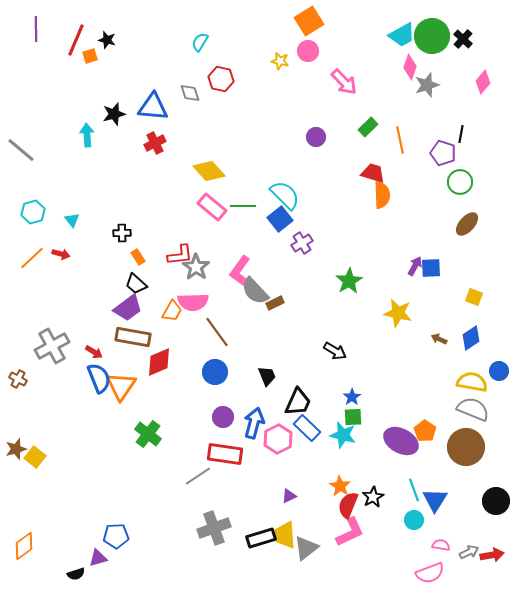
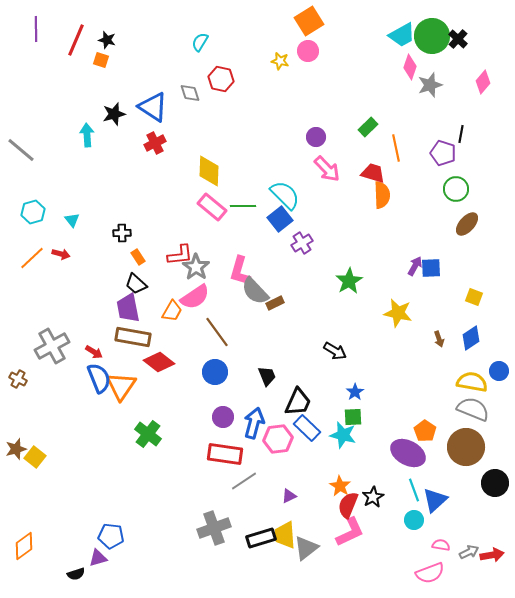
black cross at (463, 39): moved 5 px left
orange square at (90, 56): moved 11 px right, 4 px down; rotated 35 degrees clockwise
pink arrow at (344, 82): moved 17 px left, 87 px down
gray star at (427, 85): moved 3 px right
blue triangle at (153, 107): rotated 28 degrees clockwise
orange line at (400, 140): moved 4 px left, 8 px down
yellow diamond at (209, 171): rotated 44 degrees clockwise
green circle at (460, 182): moved 4 px left, 7 px down
pink L-shape at (240, 271): rotated 20 degrees counterclockwise
pink semicircle at (193, 302): moved 2 px right, 5 px up; rotated 32 degrees counterclockwise
purple trapezoid at (128, 308): rotated 116 degrees clockwise
brown arrow at (439, 339): rotated 133 degrees counterclockwise
red diamond at (159, 362): rotated 60 degrees clockwise
blue star at (352, 397): moved 3 px right, 5 px up
pink hexagon at (278, 439): rotated 20 degrees clockwise
purple ellipse at (401, 441): moved 7 px right, 12 px down
gray line at (198, 476): moved 46 px right, 5 px down
blue triangle at (435, 500): rotated 16 degrees clockwise
black circle at (496, 501): moved 1 px left, 18 px up
blue pentagon at (116, 536): moved 5 px left; rotated 10 degrees clockwise
